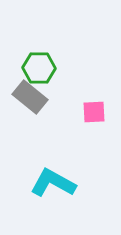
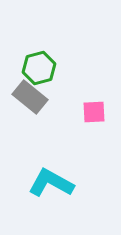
green hexagon: rotated 16 degrees counterclockwise
cyan L-shape: moved 2 px left
